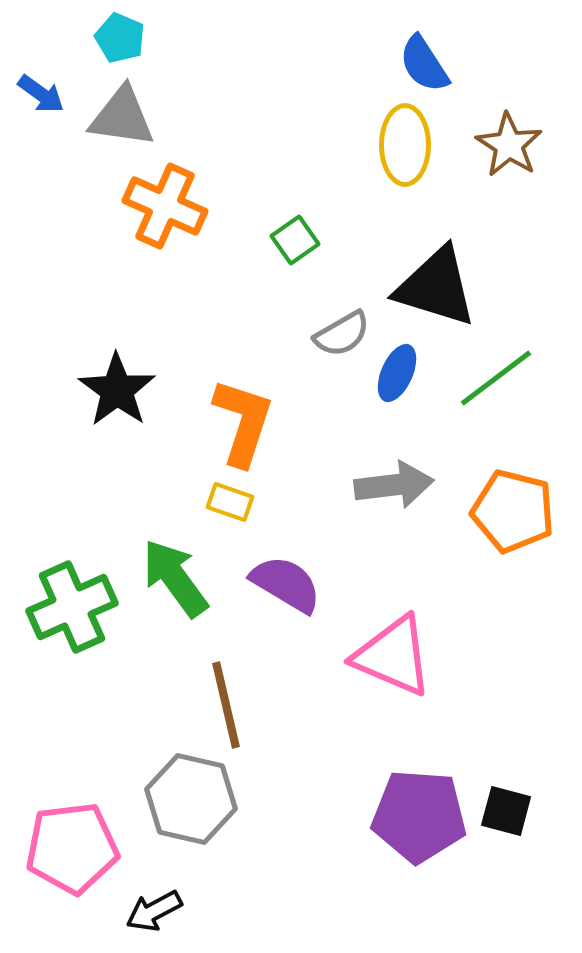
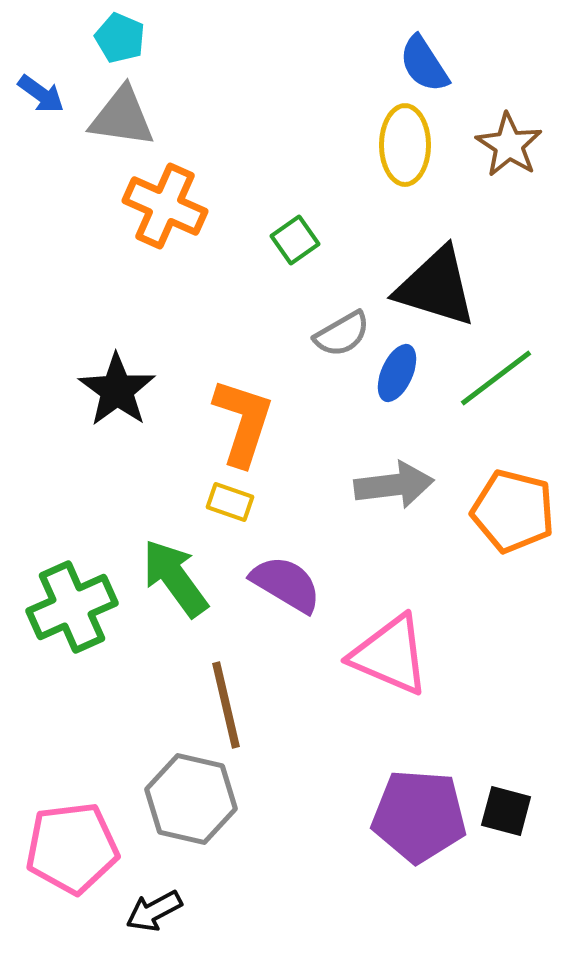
pink triangle: moved 3 px left, 1 px up
